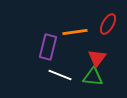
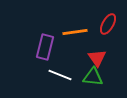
purple rectangle: moved 3 px left
red triangle: rotated 12 degrees counterclockwise
